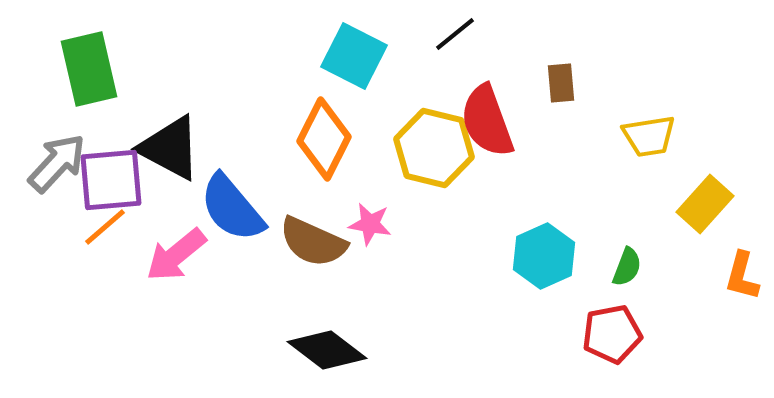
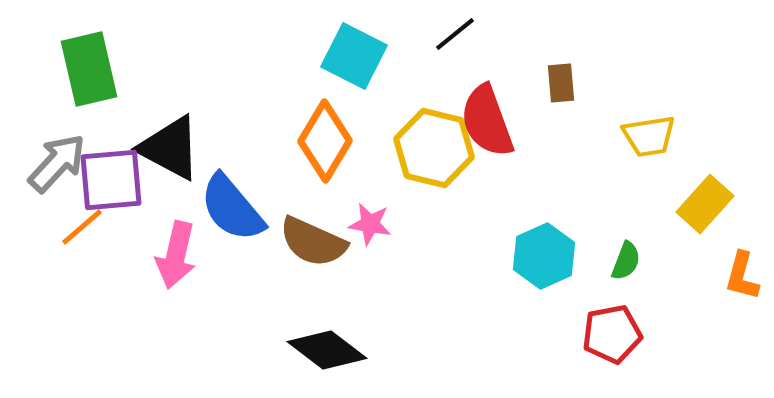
orange diamond: moved 1 px right, 2 px down; rotated 4 degrees clockwise
orange line: moved 23 px left
pink arrow: rotated 38 degrees counterclockwise
green semicircle: moved 1 px left, 6 px up
